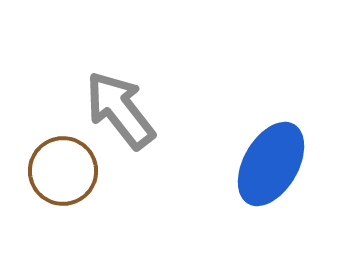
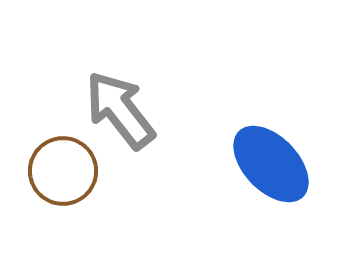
blue ellipse: rotated 74 degrees counterclockwise
